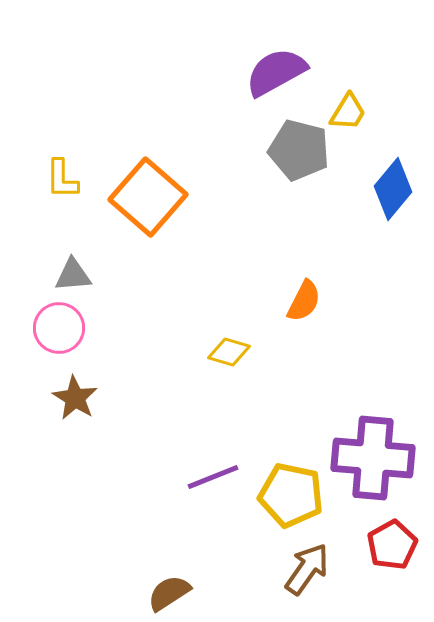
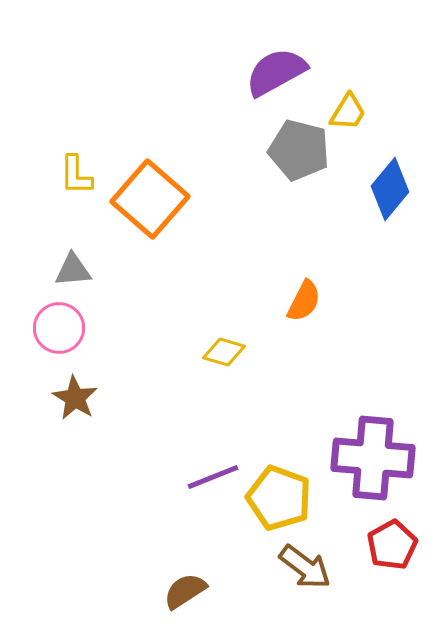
yellow L-shape: moved 14 px right, 4 px up
blue diamond: moved 3 px left
orange square: moved 2 px right, 2 px down
gray triangle: moved 5 px up
yellow diamond: moved 5 px left
yellow pentagon: moved 12 px left, 3 px down; rotated 8 degrees clockwise
brown arrow: moved 2 px left, 2 px up; rotated 92 degrees clockwise
brown semicircle: moved 16 px right, 2 px up
